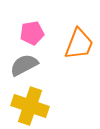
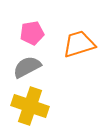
orange trapezoid: rotated 128 degrees counterclockwise
gray semicircle: moved 3 px right, 2 px down
